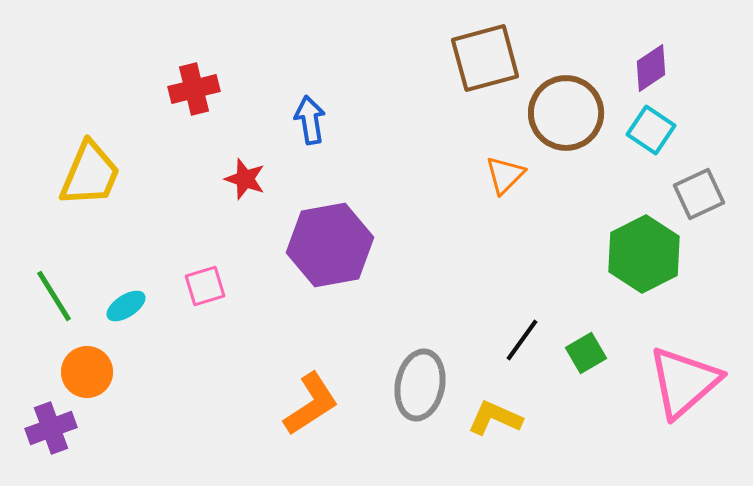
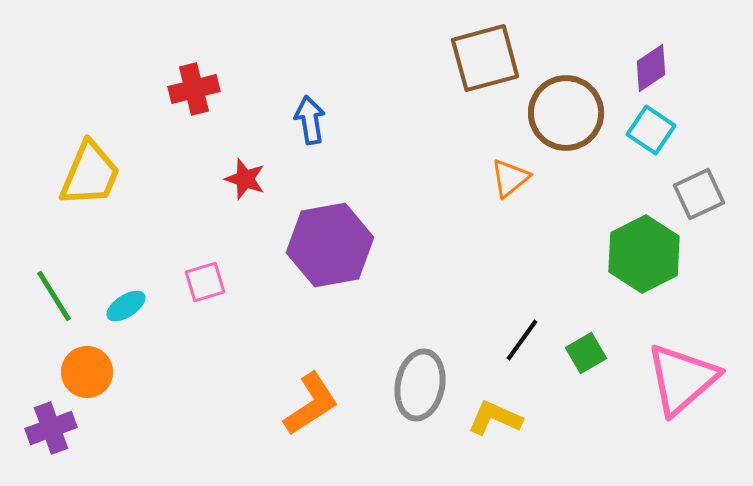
orange triangle: moved 5 px right, 3 px down; rotated 6 degrees clockwise
pink square: moved 4 px up
pink triangle: moved 2 px left, 3 px up
